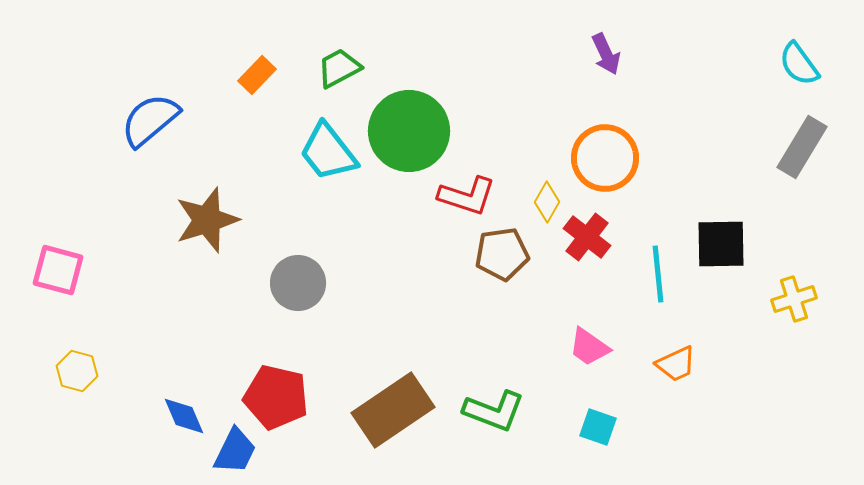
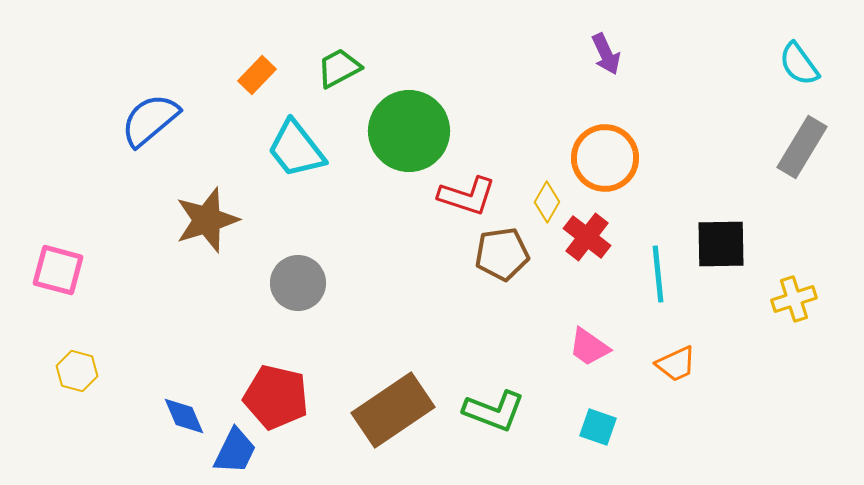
cyan trapezoid: moved 32 px left, 3 px up
